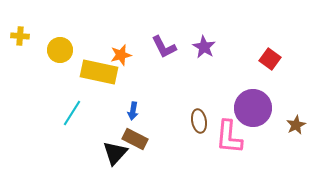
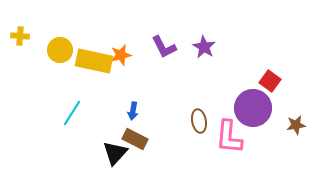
red square: moved 22 px down
yellow rectangle: moved 5 px left, 11 px up
brown star: rotated 18 degrees clockwise
